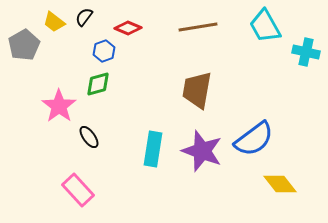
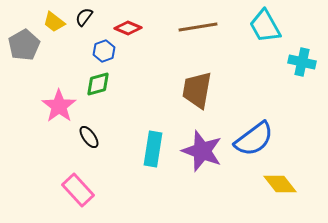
cyan cross: moved 4 px left, 10 px down
